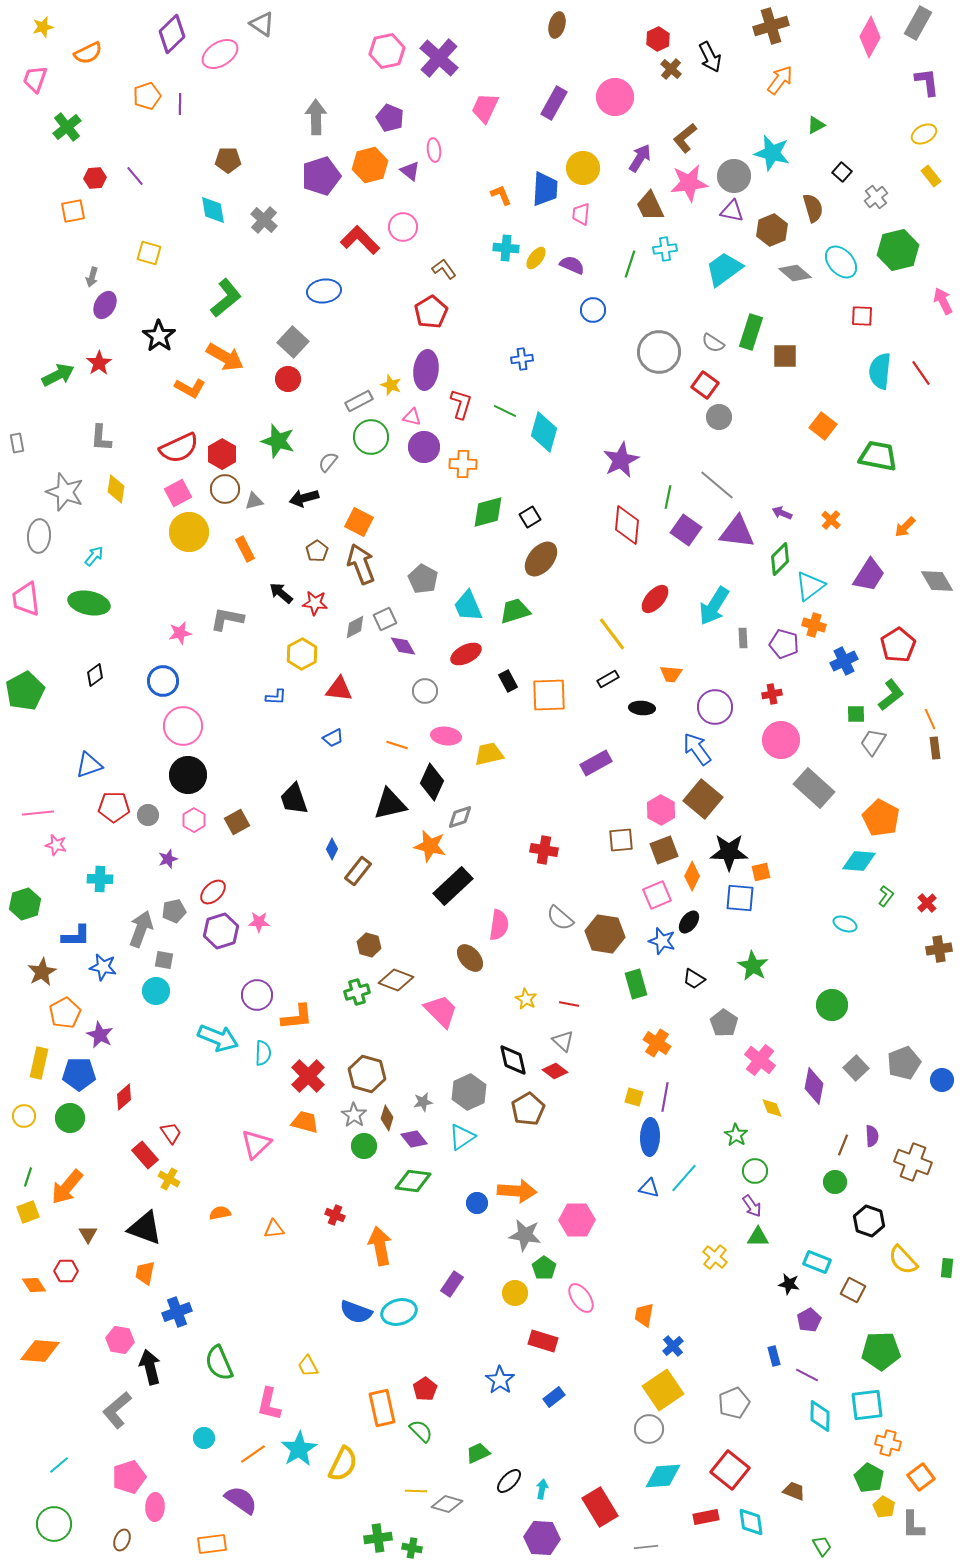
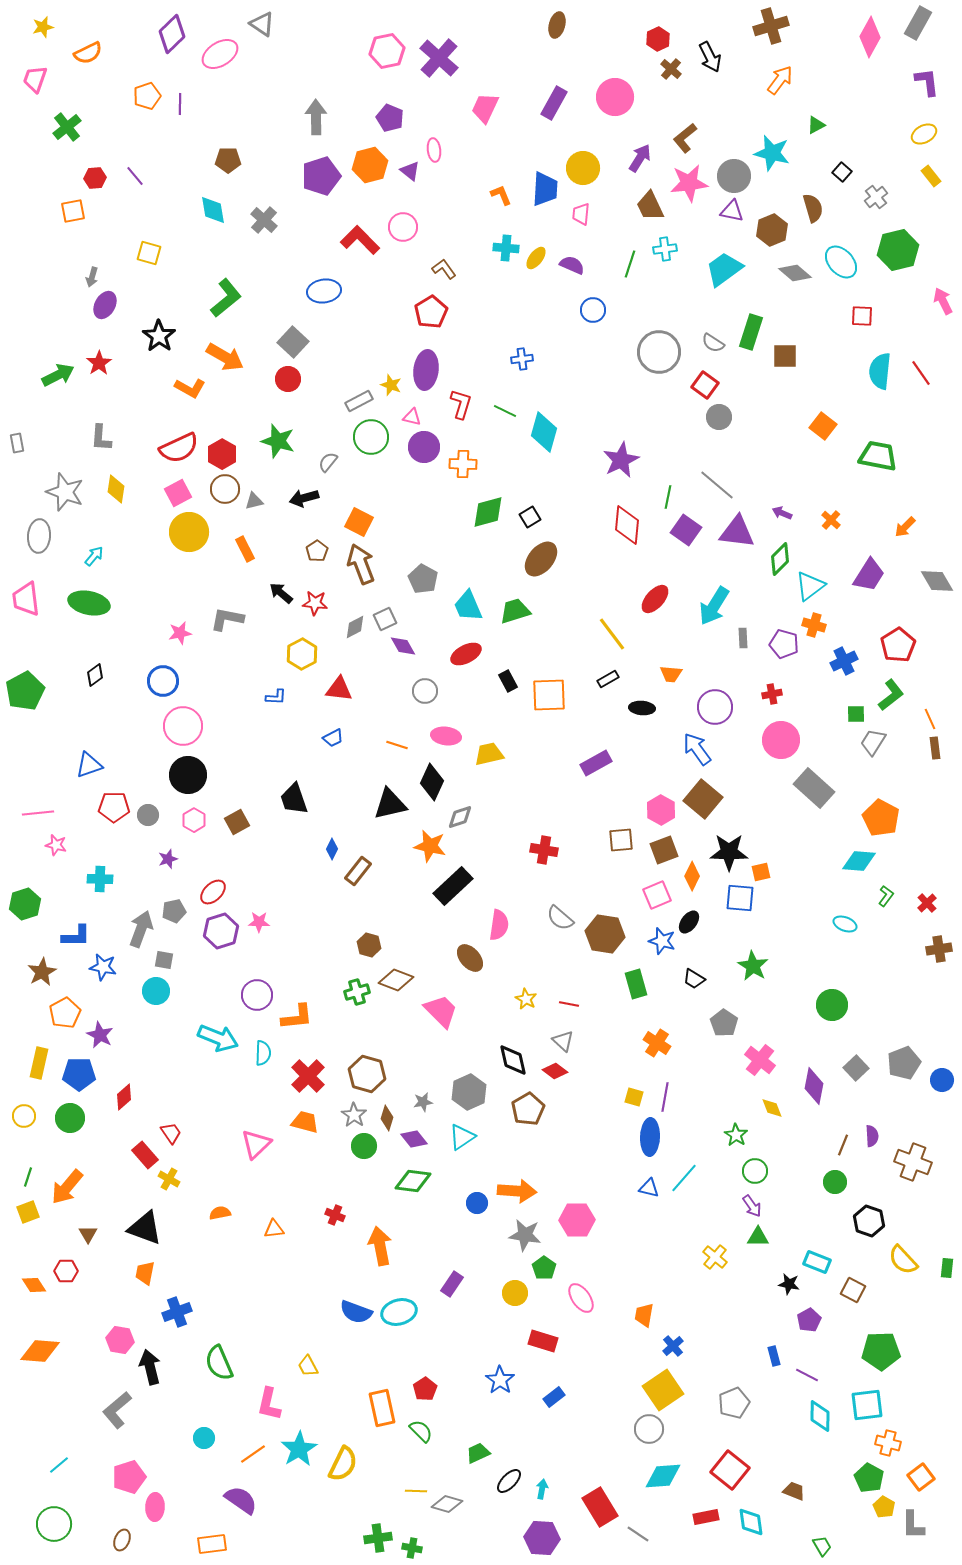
gray line at (646, 1547): moved 8 px left, 13 px up; rotated 40 degrees clockwise
